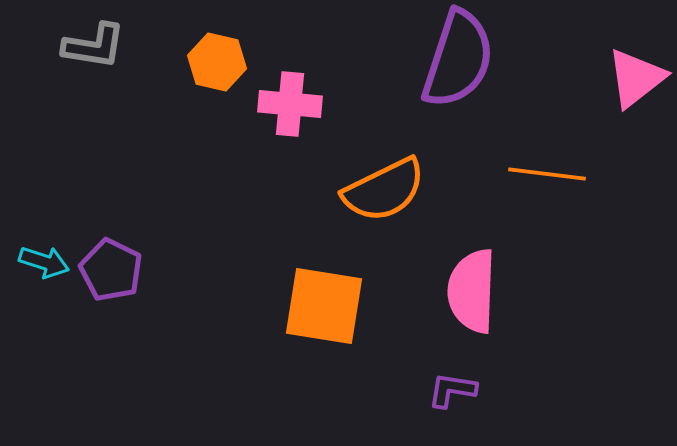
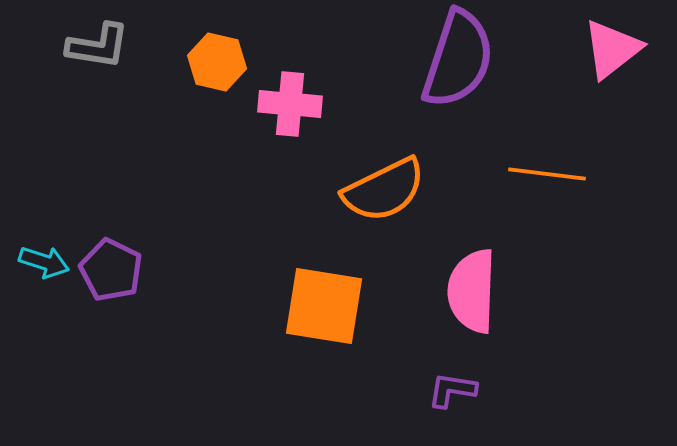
gray L-shape: moved 4 px right
pink triangle: moved 24 px left, 29 px up
